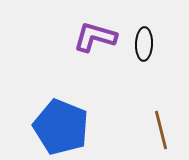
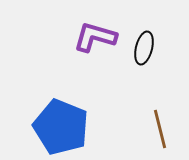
black ellipse: moved 4 px down; rotated 12 degrees clockwise
brown line: moved 1 px left, 1 px up
